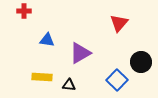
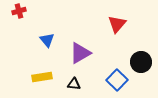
red cross: moved 5 px left; rotated 16 degrees counterclockwise
red triangle: moved 2 px left, 1 px down
blue triangle: rotated 42 degrees clockwise
yellow rectangle: rotated 12 degrees counterclockwise
black triangle: moved 5 px right, 1 px up
